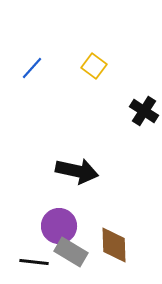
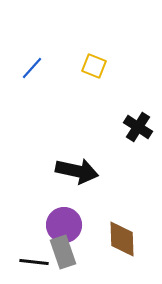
yellow square: rotated 15 degrees counterclockwise
black cross: moved 6 px left, 16 px down
purple circle: moved 5 px right, 1 px up
brown diamond: moved 8 px right, 6 px up
gray rectangle: moved 8 px left; rotated 40 degrees clockwise
